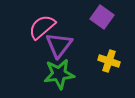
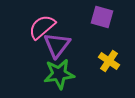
purple square: rotated 20 degrees counterclockwise
purple triangle: moved 2 px left
yellow cross: rotated 15 degrees clockwise
